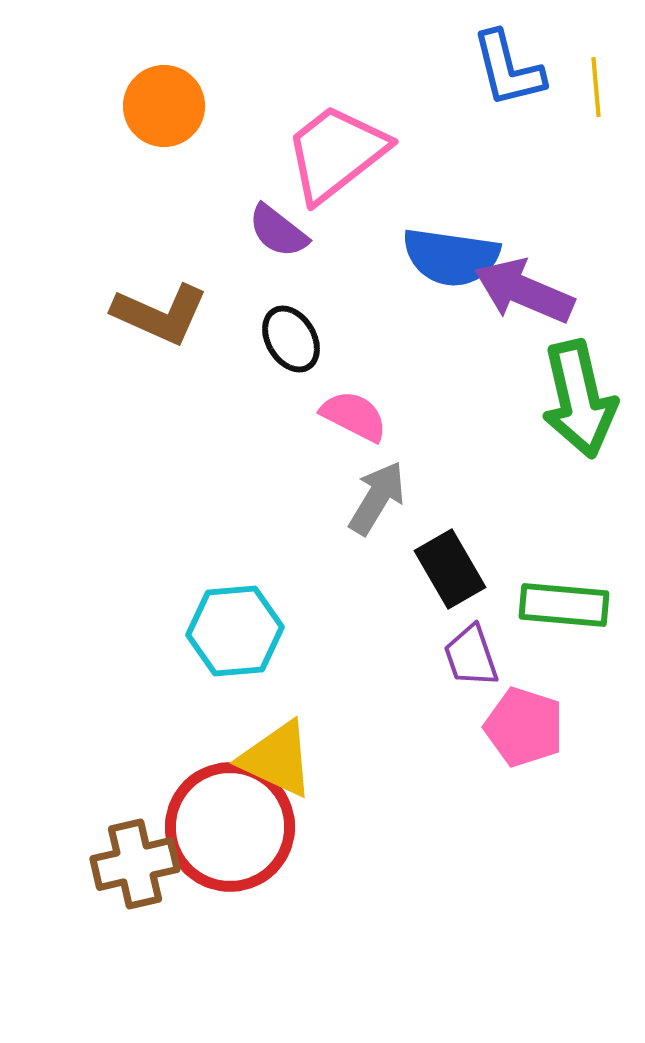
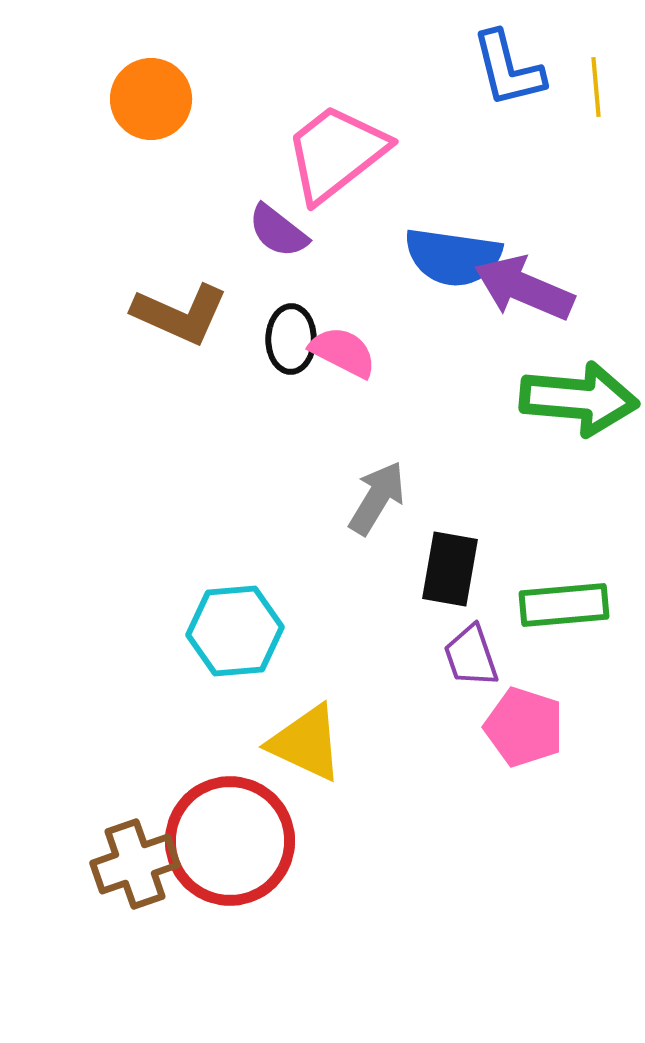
orange circle: moved 13 px left, 7 px up
blue semicircle: moved 2 px right
purple arrow: moved 3 px up
brown L-shape: moved 20 px right
black ellipse: rotated 32 degrees clockwise
green arrow: rotated 72 degrees counterclockwise
pink semicircle: moved 11 px left, 64 px up
black rectangle: rotated 40 degrees clockwise
green rectangle: rotated 10 degrees counterclockwise
yellow triangle: moved 29 px right, 16 px up
red circle: moved 14 px down
brown cross: rotated 6 degrees counterclockwise
